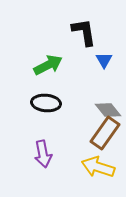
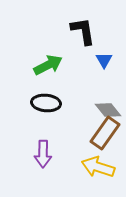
black L-shape: moved 1 px left, 1 px up
purple arrow: rotated 12 degrees clockwise
